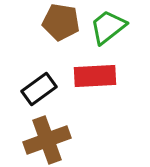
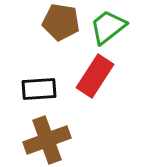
red rectangle: rotated 54 degrees counterclockwise
black rectangle: rotated 32 degrees clockwise
